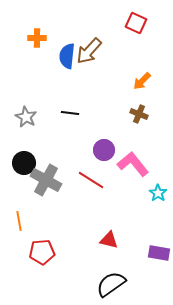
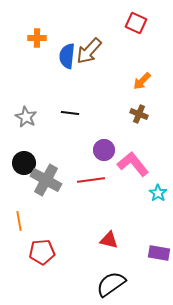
red line: rotated 40 degrees counterclockwise
